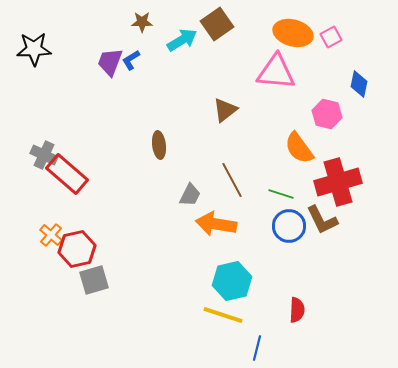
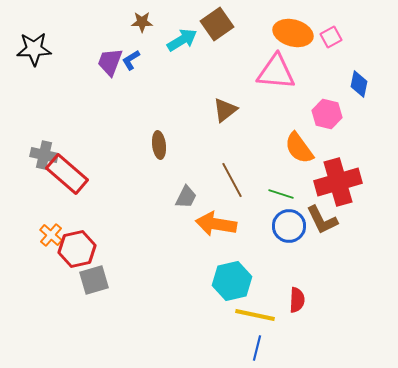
gray cross: rotated 12 degrees counterclockwise
gray trapezoid: moved 4 px left, 2 px down
red semicircle: moved 10 px up
yellow line: moved 32 px right; rotated 6 degrees counterclockwise
